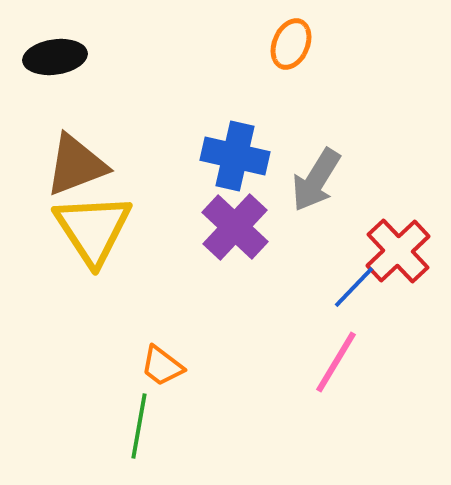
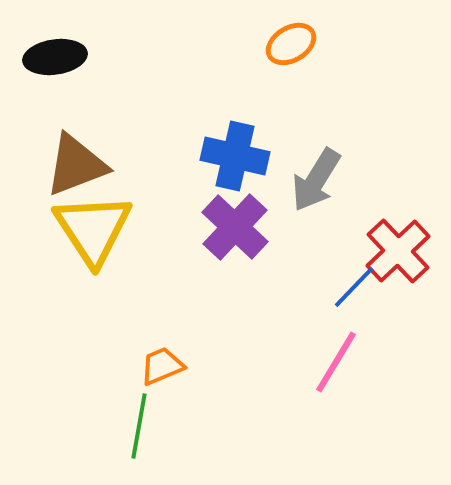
orange ellipse: rotated 36 degrees clockwise
orange trapezoid: rotated 120 degrees clockwise
